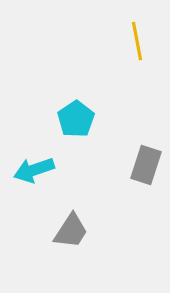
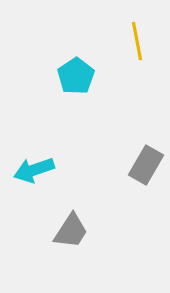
cyan pentagon: moved 43 px up
gray rectangle: rotated 12 degrees clockwise
